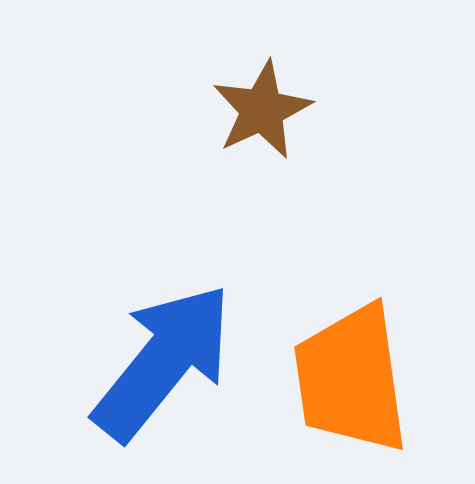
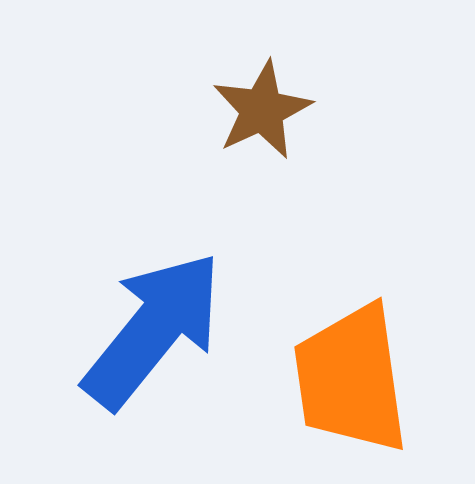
blue arrow: moved 10 px left, 32 px up
